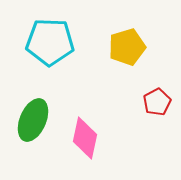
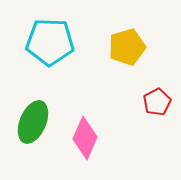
green ellipse: moved 2 px down
pink diamond: rotated 12 degrees clockwise
